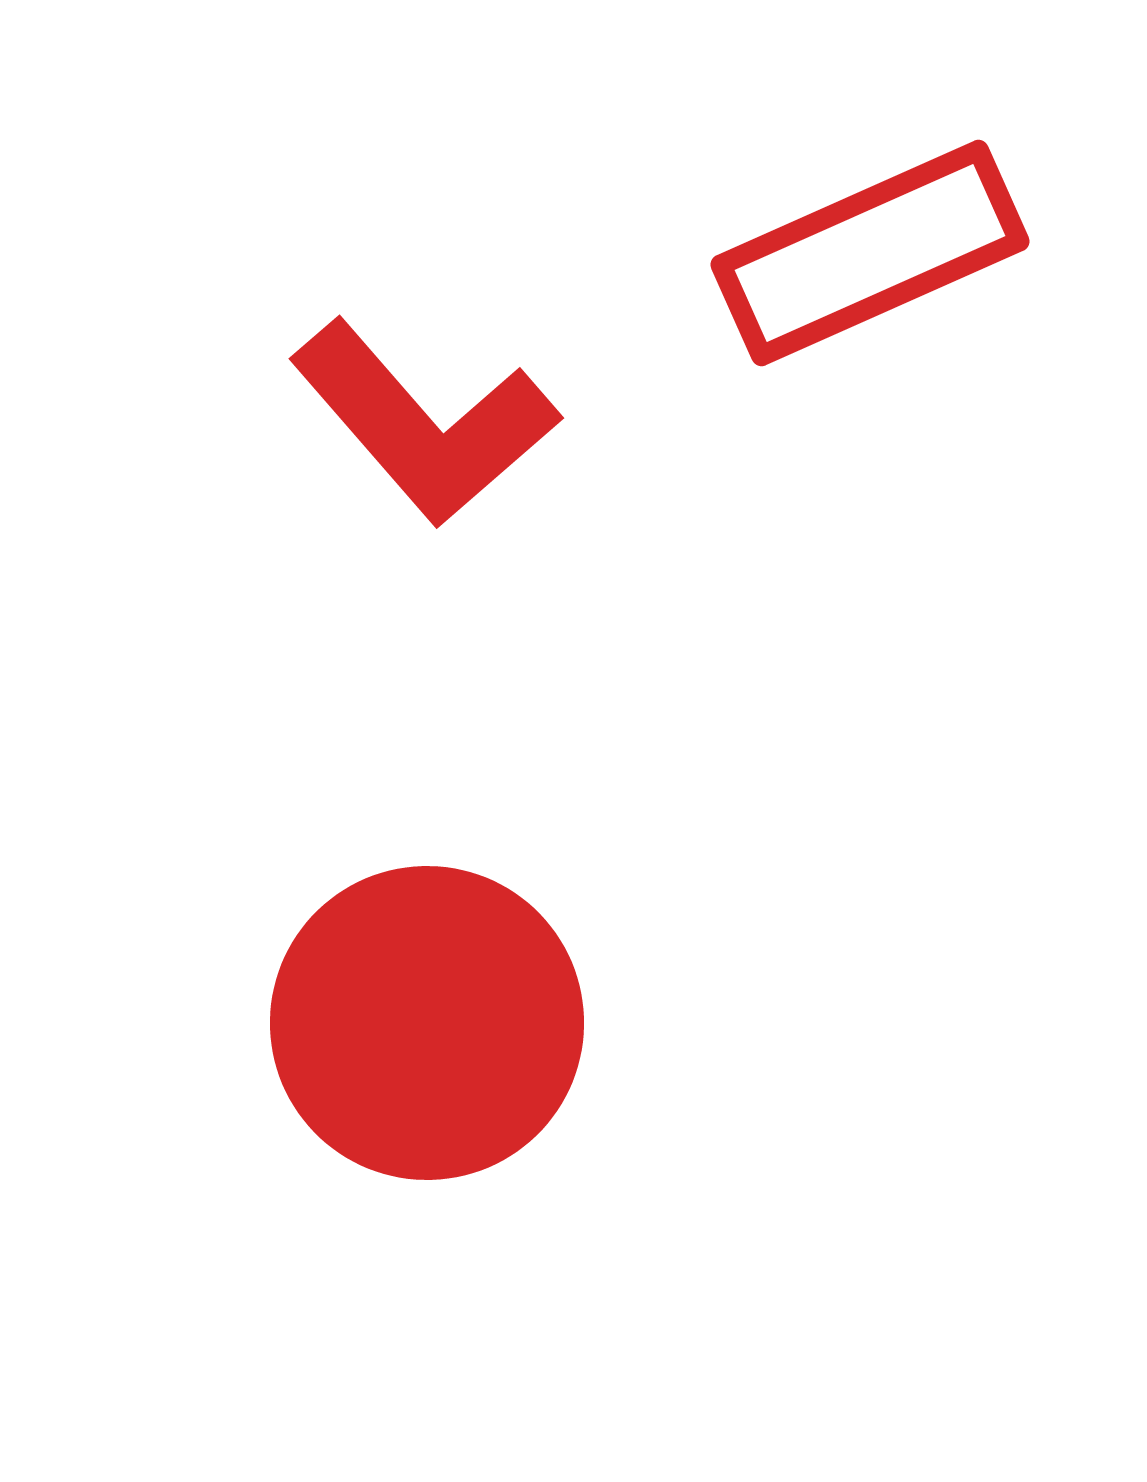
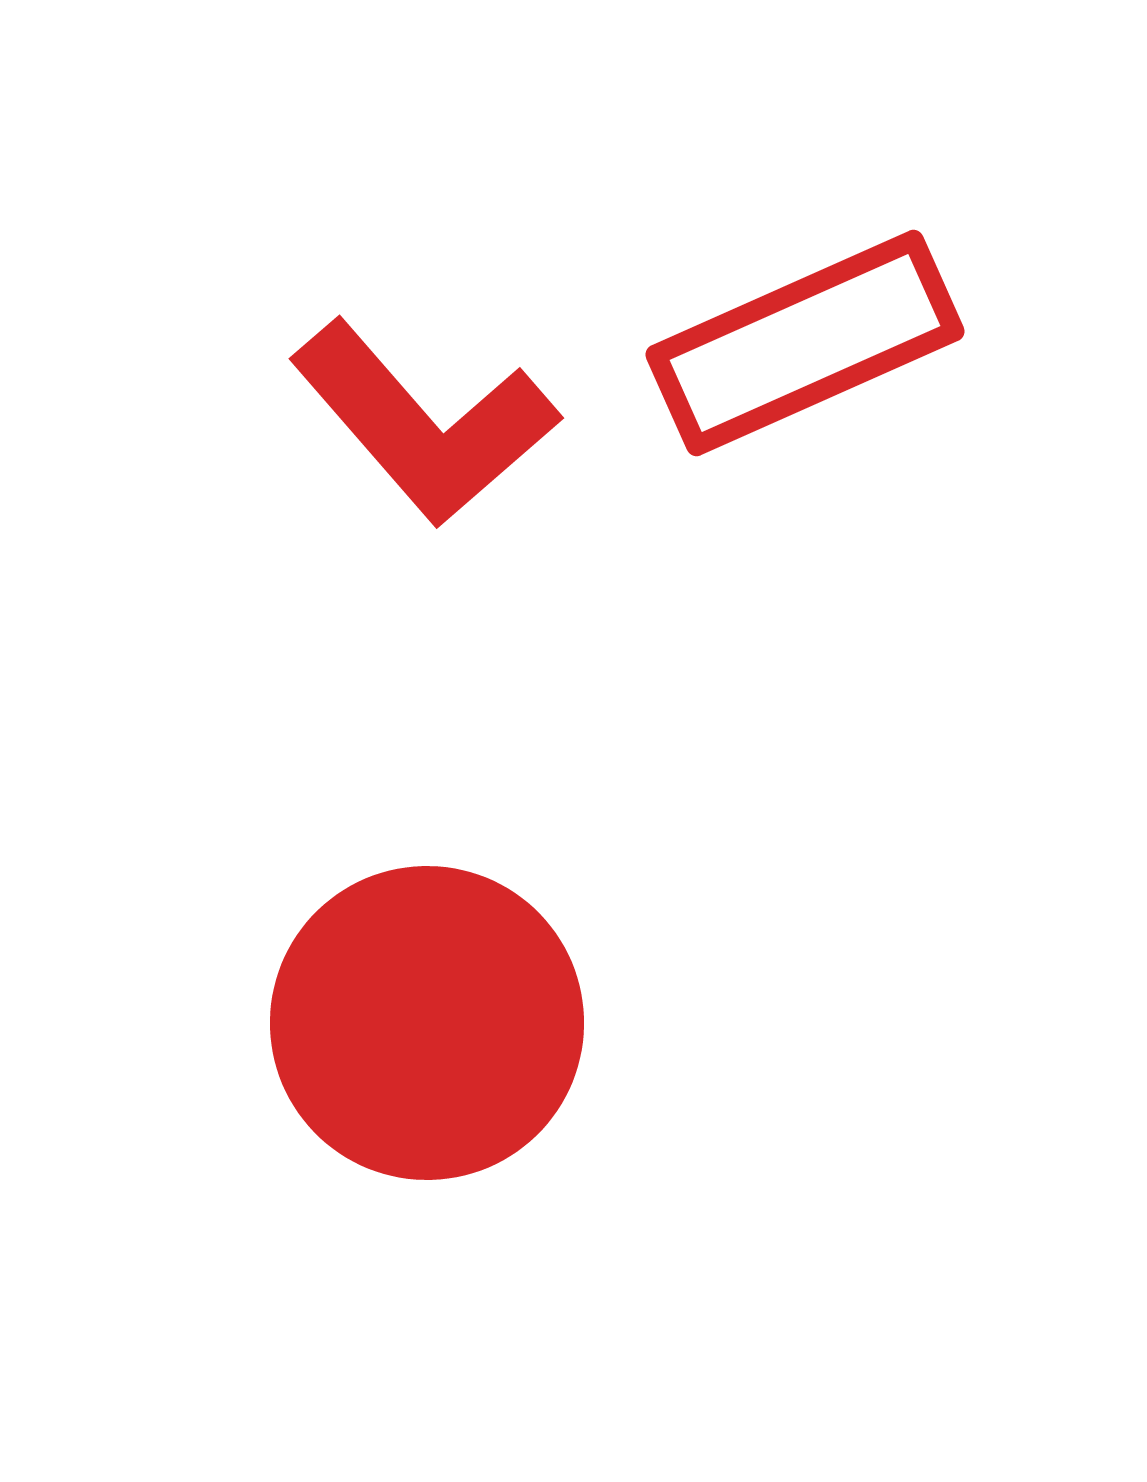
red rectangle: moved 65 px left, 90 px down
